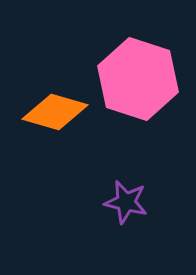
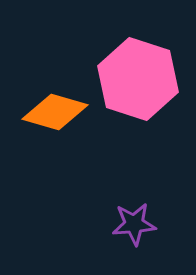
purple star: moved 8 px right, 22 px down; rotated 18 degrees counterclockwise
